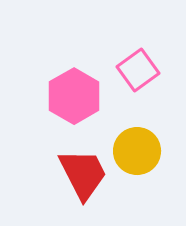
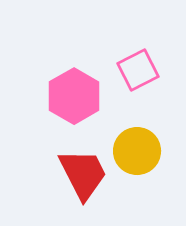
pink square: rotated 9 degrees clockwise
